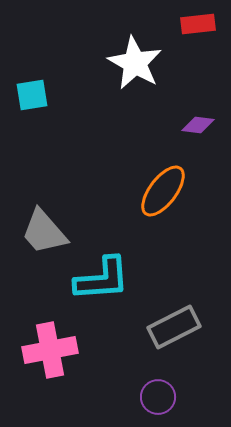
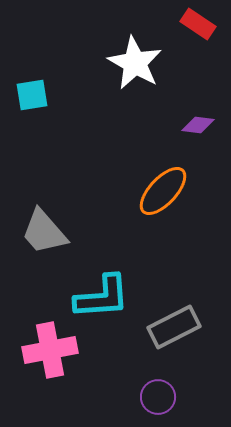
red rectangle: rotated 40 degrees clockwise
orange ellipse: rotated 6 degrees clockwise
cyan L-shape: moved 18 px down
